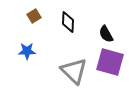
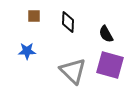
brown square: rotated 32 degrees clockwise
purple square: moved 3 px down
gray triangle: moved 1 px left
